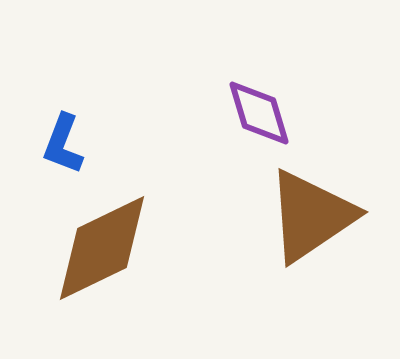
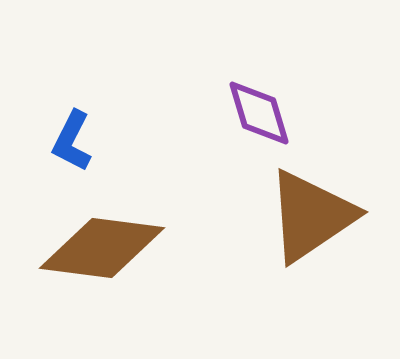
blue L-shape: moved 9 px right, 3 px up; rotated 6 degrees clockwise
brown diamond: rotated 33 degrees clockwise
